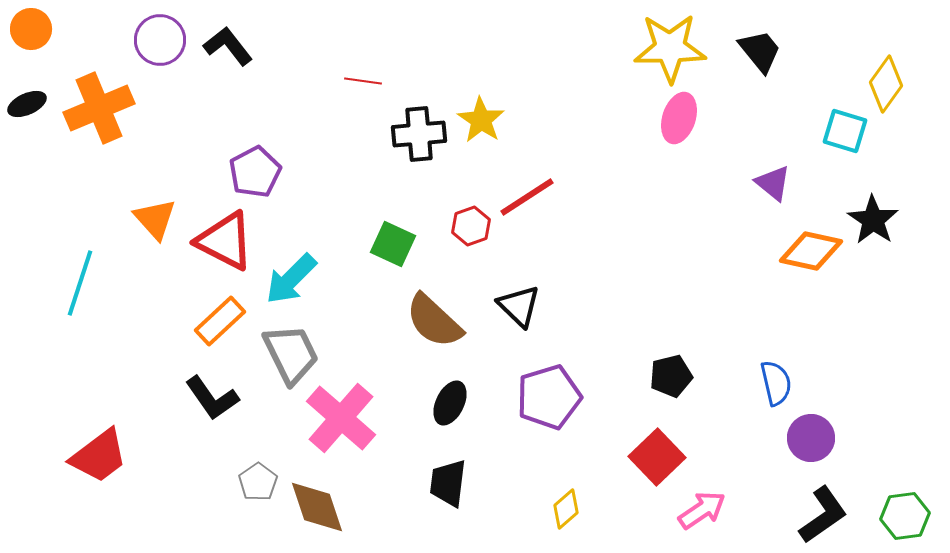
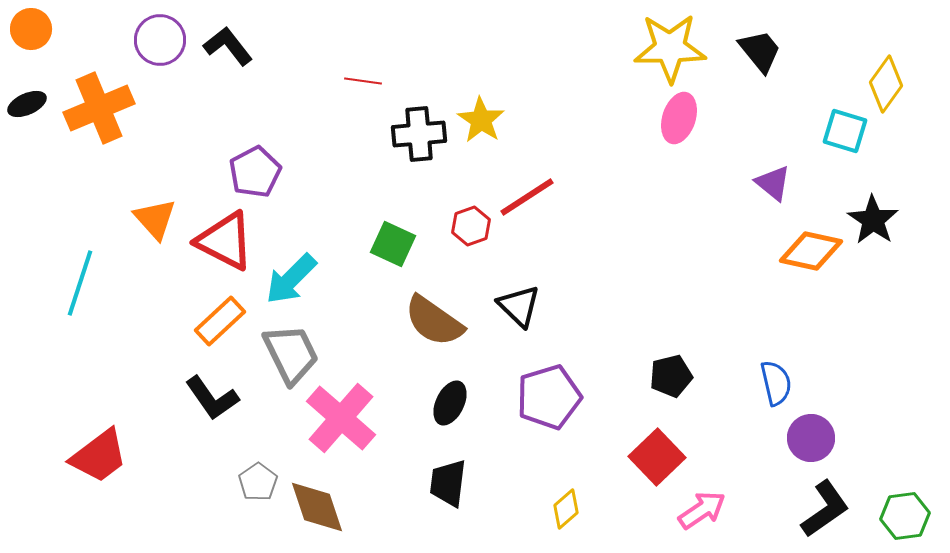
brown semicircle at (434, 321): rotated 8 degrees counterclockwise
black L-shape at (823, 515): moved 2 px right, 6 px up
